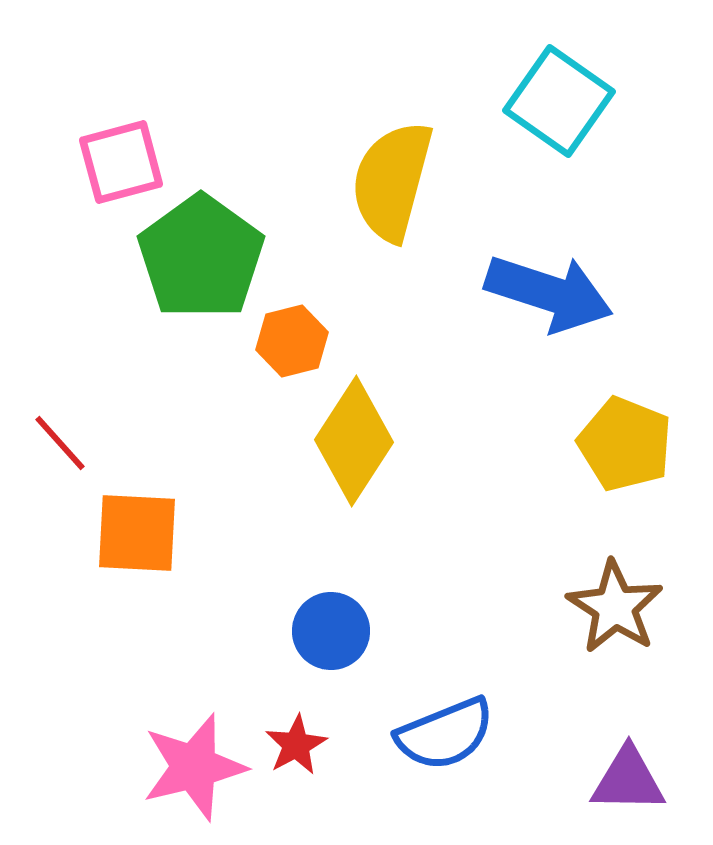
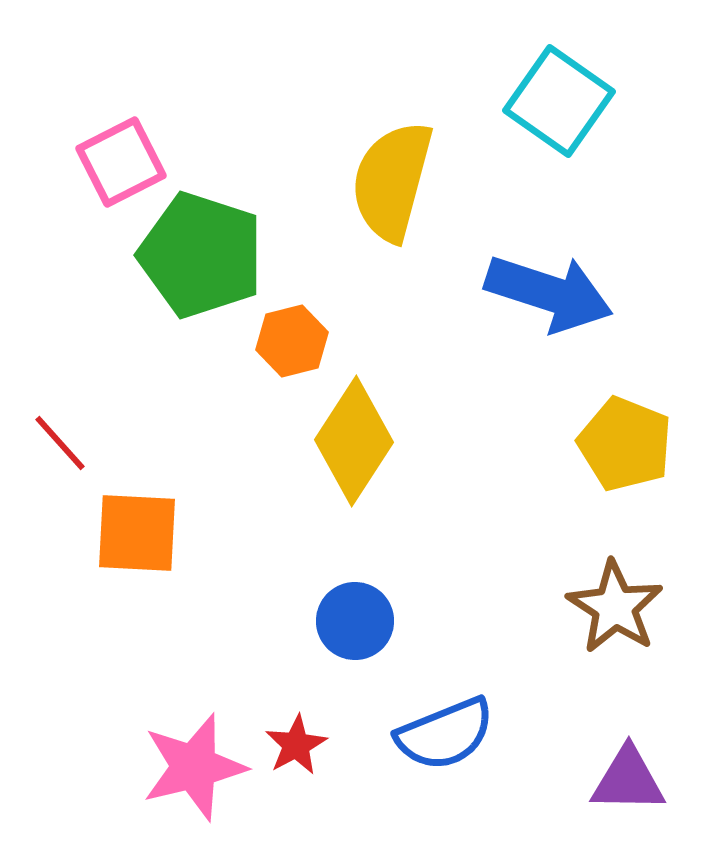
pink square: rotated 12 degrees counterclockwise
green pentagon: moved 2 px up; rotated 18 degrees counterclockwise
blue circle: moved 24 px right, 10 px up
